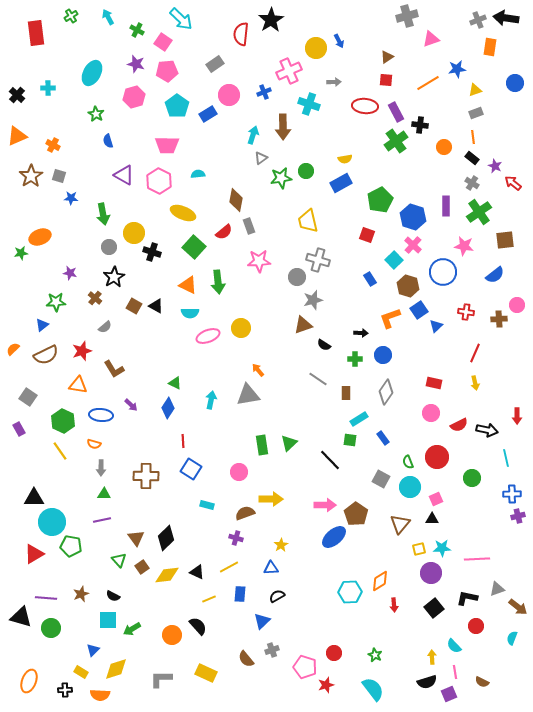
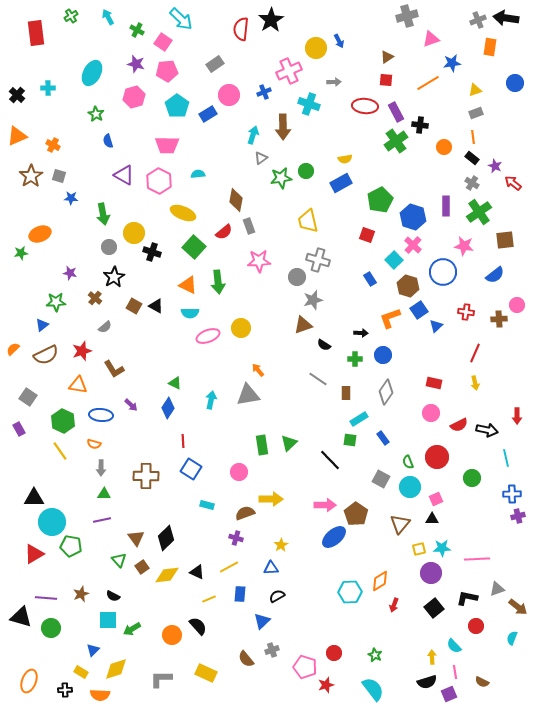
red semicircle at (241, 34): moved 5 px up
blue star at (457, 69): moved 5 px left, 6 px up
orange ellipse at (40, 237): moved 3 px up
red arrow at (394, 605): rotated 24 degrees clockwise
